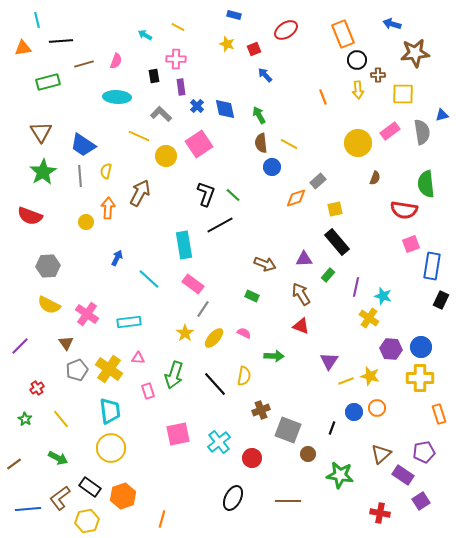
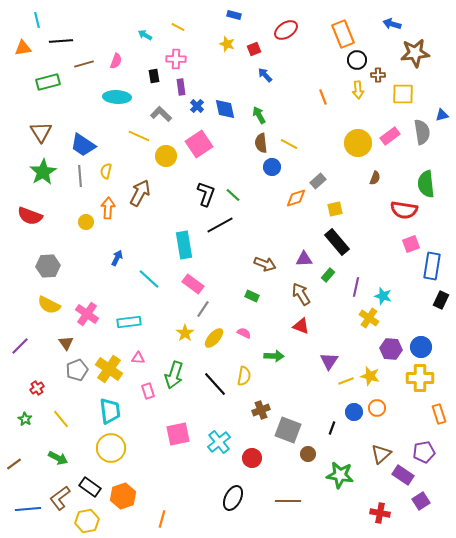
pink rectangle at (390, 131): moved 5 px down
